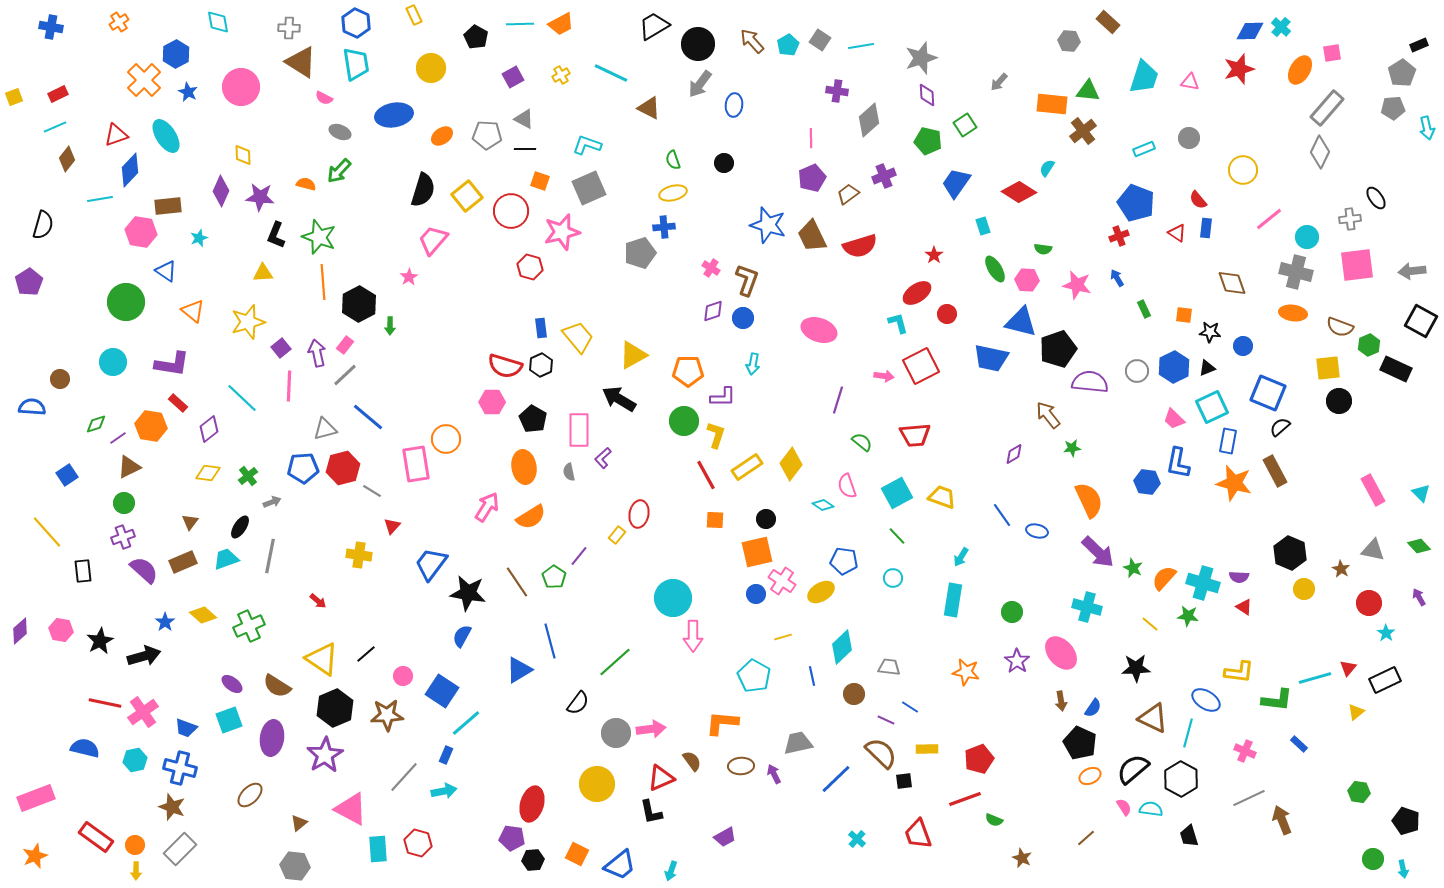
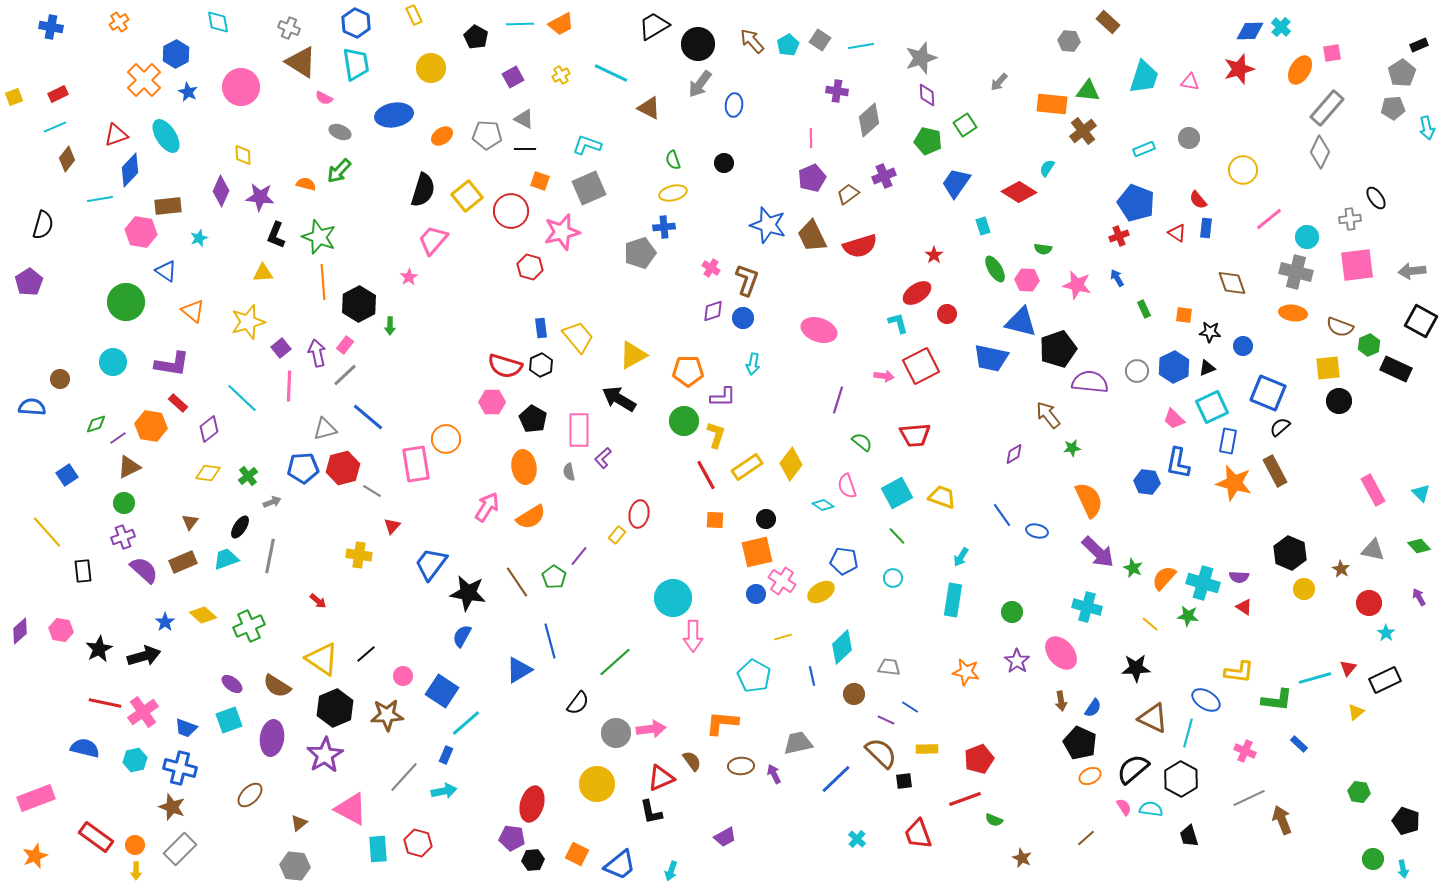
gray cross at (289, 28): rotated 20 degrees clockwise
black star at (100, 641): moved 1 px left, 8 px down
